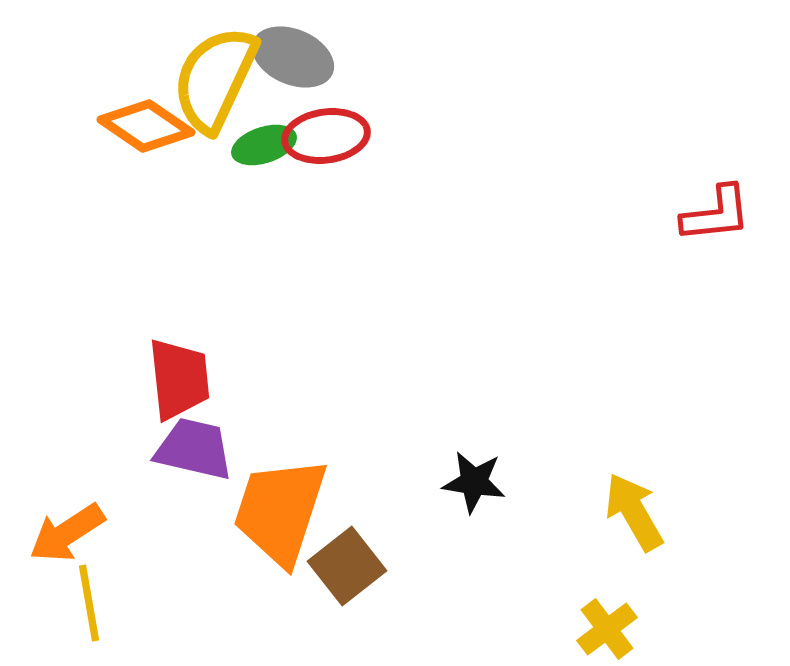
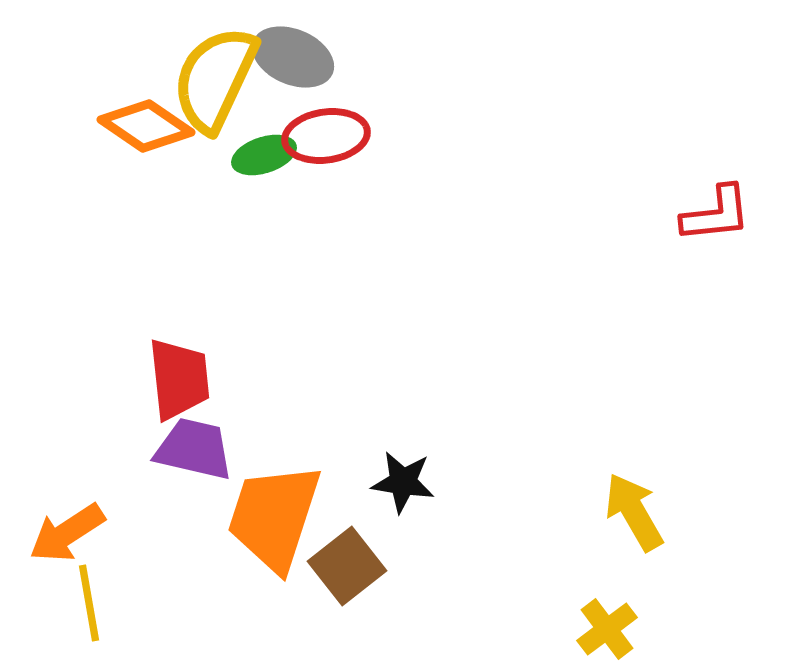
green ellipse: moved 10 px down
black star: moved 71 px left
orange trapezoid: moved 6 px left, 6 px down
